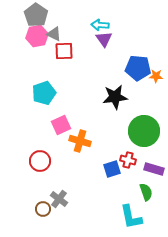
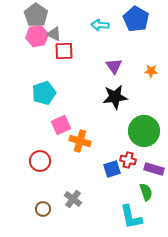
purple triangle: moved 10 px right, 27 px down
blue pentagon: moved 2 px left, 49 px up; rotated 25 degrees clockwise
orange star: moved 5 px left, 5 px up
gray cross: moved 14 px right
